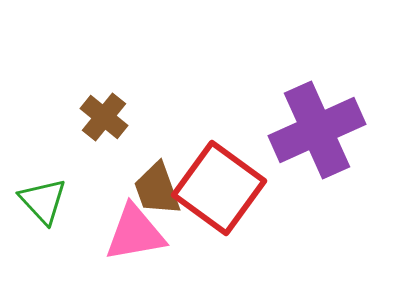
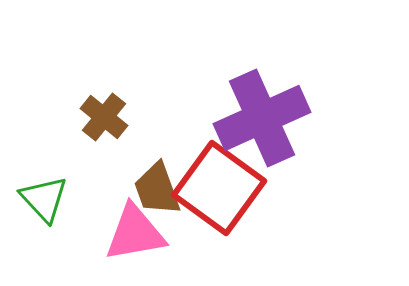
purple cross: moved 55 px left, 12 px up
green triangle: moved 1 px right, 2 px up
